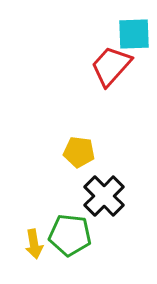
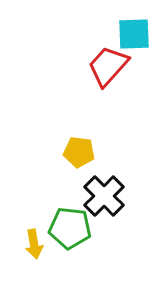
red trapezoid: moved 3 px left
green pentagon: moved 7 px up
